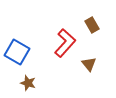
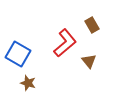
red L-shape: rotated 8 degrees clockwise
blue square: moved 1 px right, 2 px down
brown triangle: moved 3 px up
